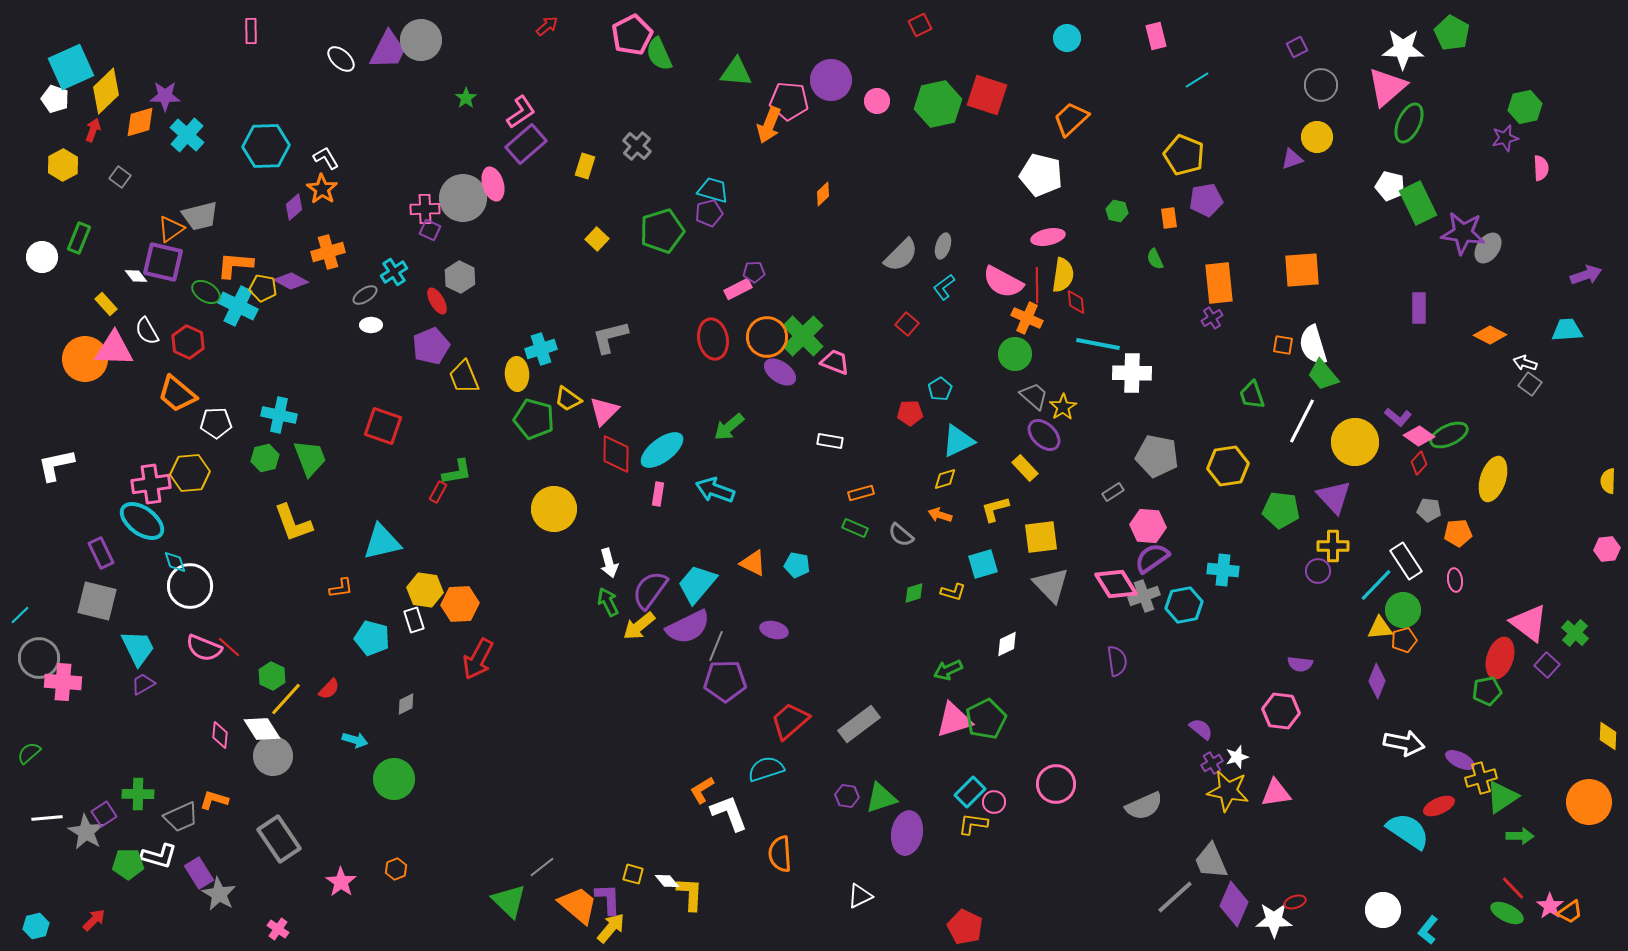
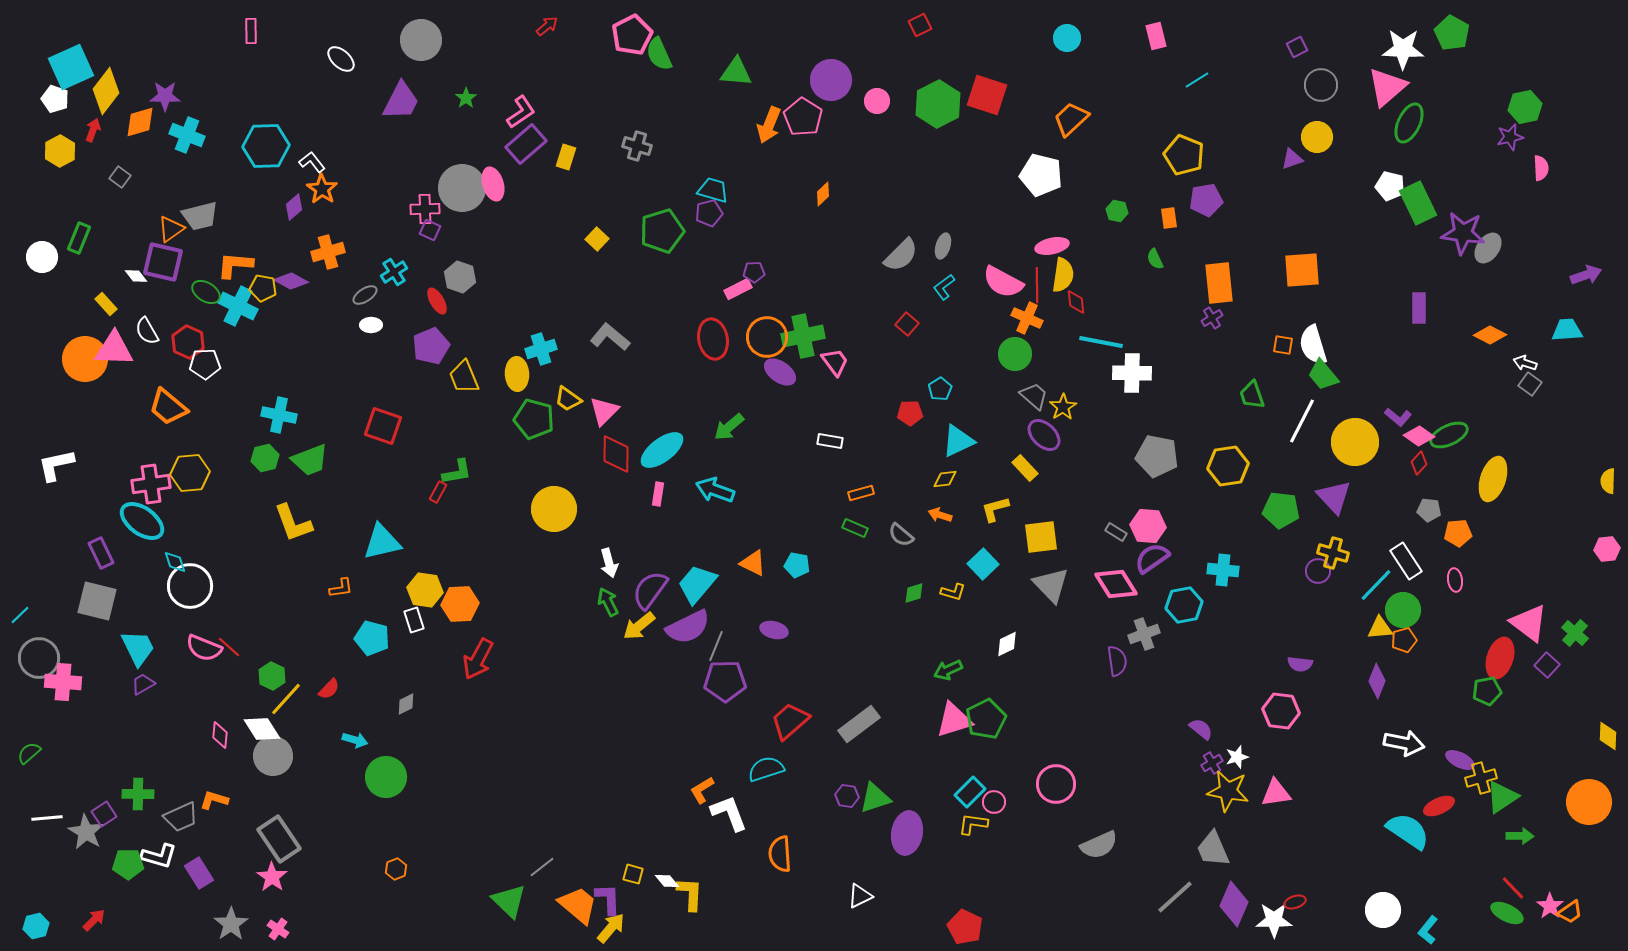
purple trapezoid at (388, 50): moved 13 px right, 51 px down
yellow diamond at (106, 91): rotated 9 degrees counterclockwise
pink pentagon at (789, 101): moved 14 px right, 16 px down; rotated 27 degrees clockwise
green hexagon at (938, 104): rotated 15 degrees counterclockwise
cyan cross at (187, 135): rotated 20 degrees counterclockwise
purple star at (1505, 138): moved 5 px right, 1 px up
gray cross at (637, 146): rotated 24 degrees counterclockwise
white L-shape at (326, 158): moved 14 px left, 4 px down; rotated 8 degrees counterclockwise
yellow hexagon at (63, 165): moved 3 px left, 14 px up
yellow rectangle at (585, 166): moved 19 px left, 9 px up
gray circle at (463, 198): moved 1 px left, 10 px up
pink ellipse at (1048, 237): moved 4 px right, 9 px down
gray hexagon at (460, 277): rotated 8 degrees counterclockwise
green cross at (803, 336): rotated 33 degrees clockwise
gray L-shape at (610, 337): rotated 54 degrees clockwise
cyan line at (1098, 344): moved 3 px right, 2 px up
pink trapezoid at (835, 362): rotated 32 degrees clockwise
orange trapezoid at (177, 394): moved 9 px left, 13 px down
white pentagon at (216, 423): moved 11 px left, 59 px up
green trapezoid at (310, 458): moved 2 px down; rotated 90 degrees clockwise
yellow diamond at (945, 479): rotated 10 degrees clockwise
gray rectangle at (1113, 492): moved 3 px right, 40 px down; rotated 65 degrees clockwise
yellow cross at (1333, 546): moved 7 px down; rotated 16 degrees clockwise
cyan square at (983, 564): rotated 28 degrees counterclockwise
gray cross at (1144, 596): moved 38 px down
green circle at (394, 779): moved 8 px left, 2 px up
green triangle at (881, 798): moved 6 px left
gray semicircle at (1144, 806): moved 45 px left, 39 px down
gray trapezoid at (1211, 861): moved 2 px right, 12 px up
pink star at (341, 882): moved 69 px left, 5 px up
gray star at (219, 894): moved 12 px right, 30 px down; rotated 8 degrees clockwise
